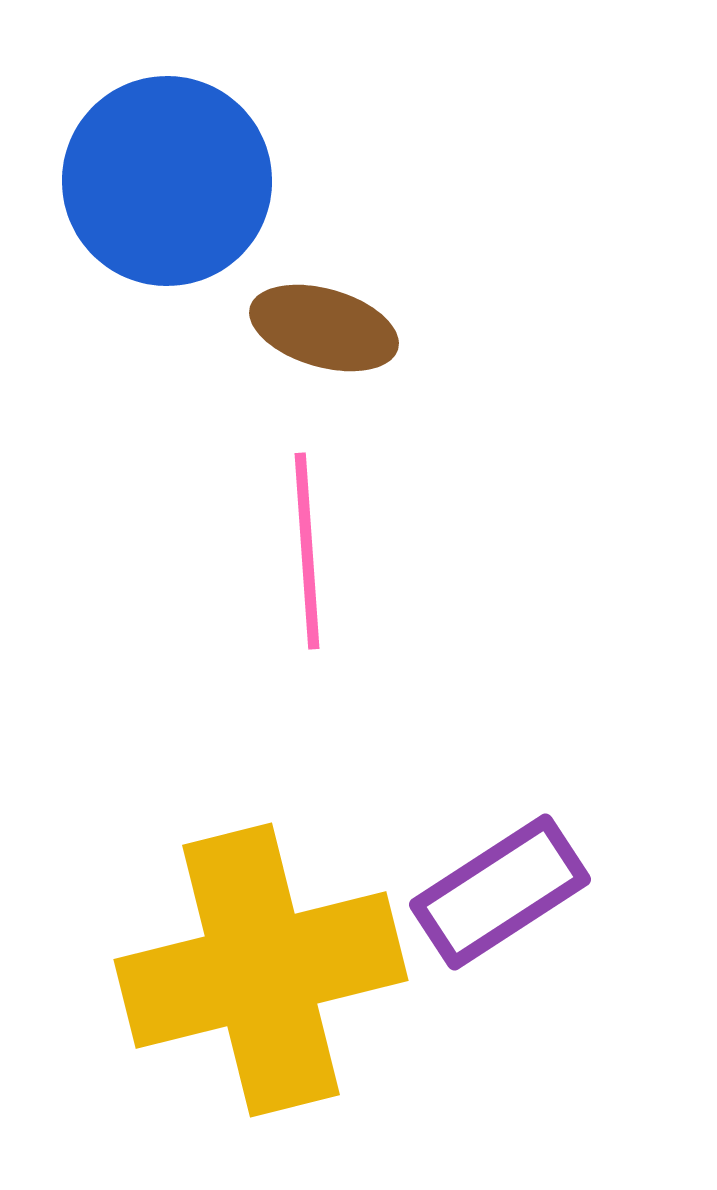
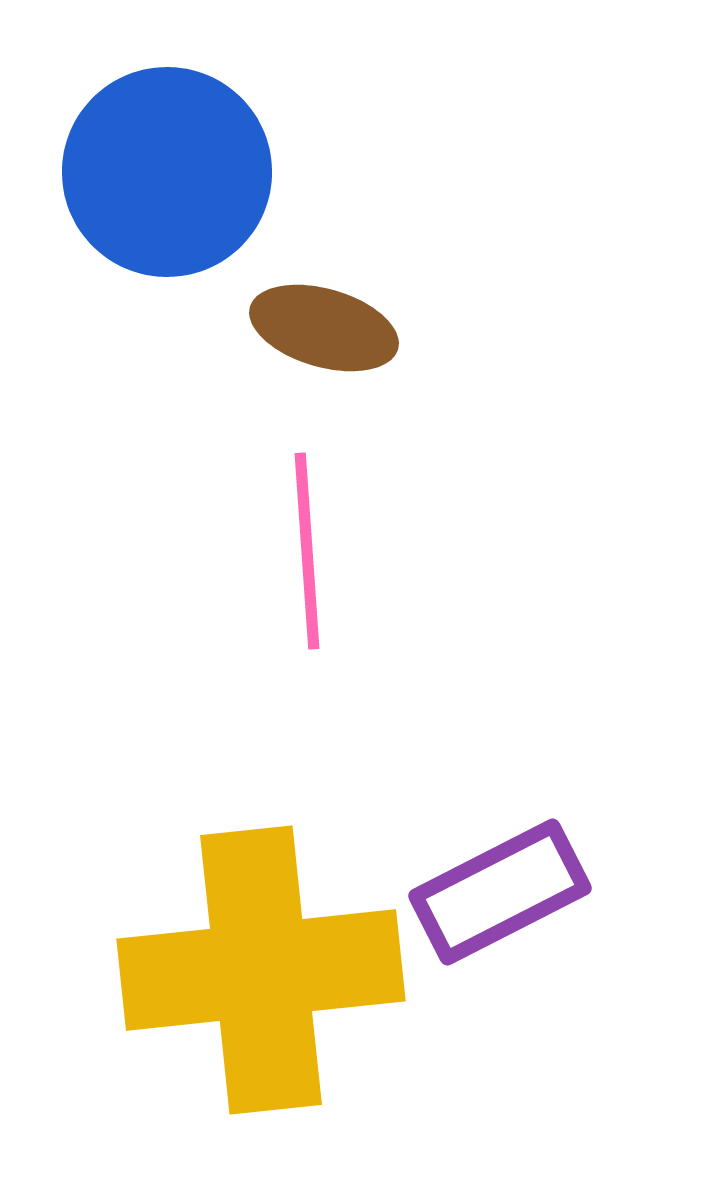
blue circle: moved 9 px up
purple rectangle: rotated 6 degrees clockwise
yellow cross: rotated 8 degrees clockwise
